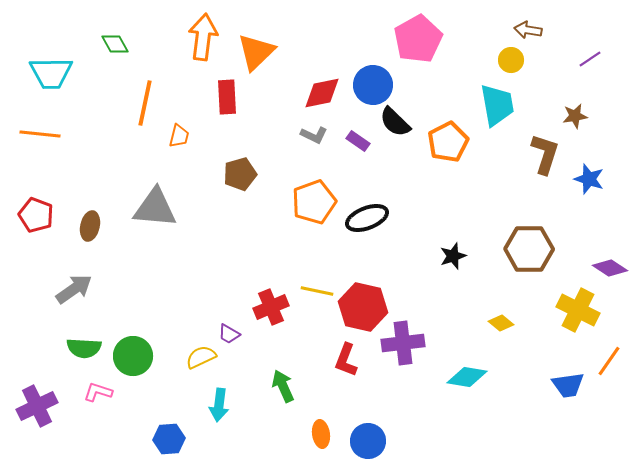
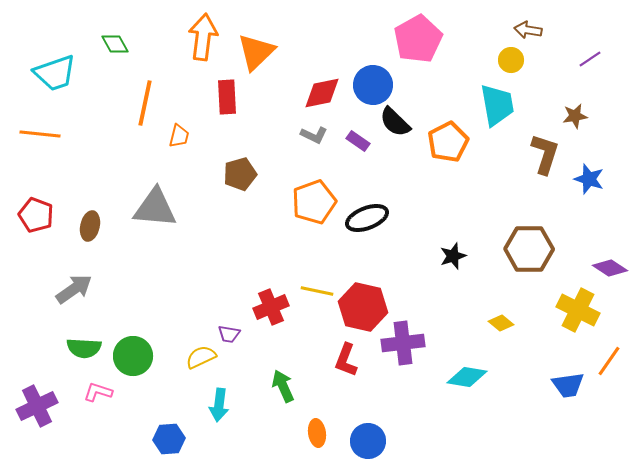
cyan trapezoid at (51, 73): moved 4 px right; rotated 18 degrees counterclockwise
purple trapezoid at (229, 334): rotated 20 degrees counterclockwise
orange ellipse at (321, 434): moved 4 px left, 1 px up
